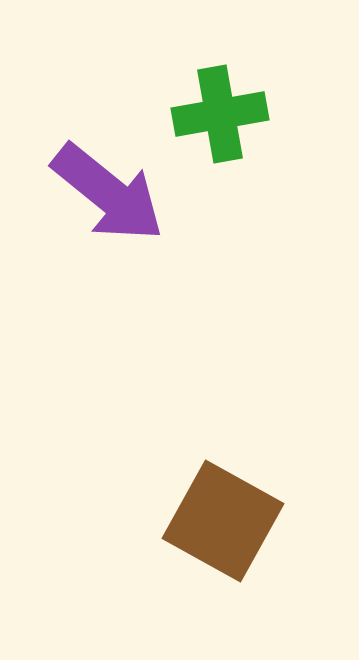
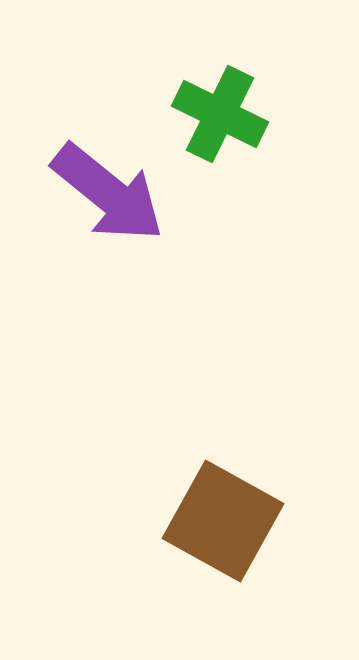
green cross: rotated 36 degrees clockwise
